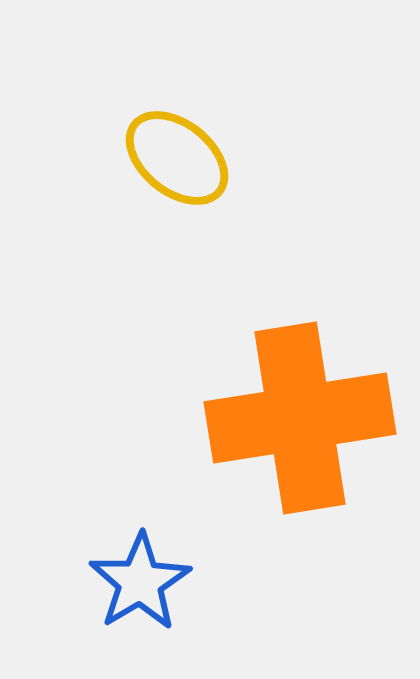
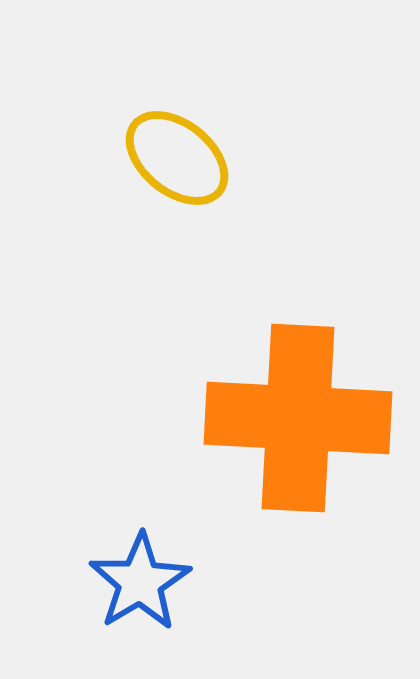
orange cross: moved 2 px left; rotated 12 degrees clockwise
